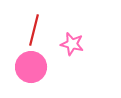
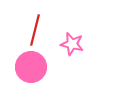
red line: moved 1 px right
